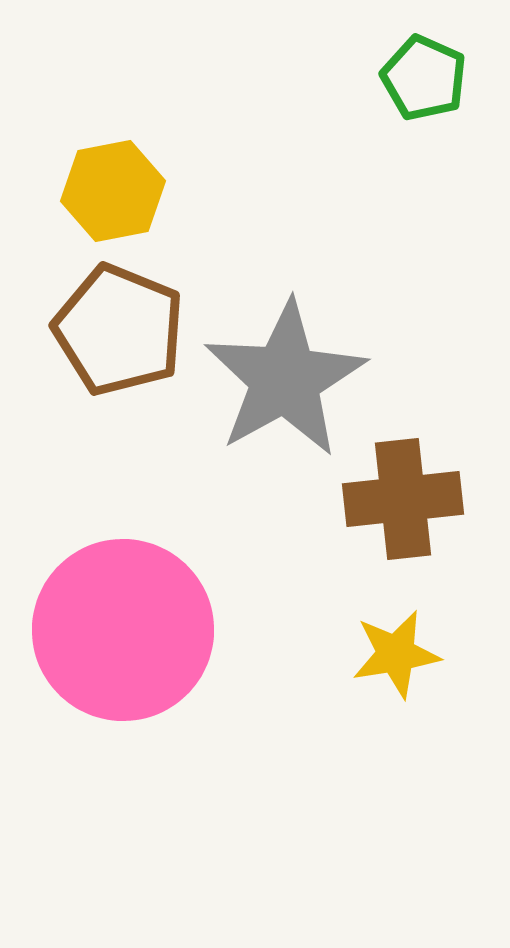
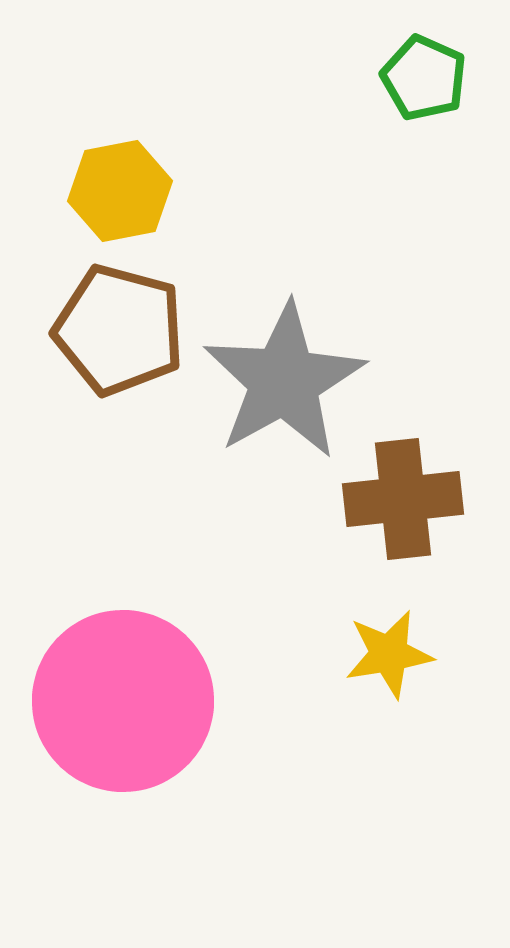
yellow hexagon: moved 7 px right
brown pentagon: rotated 7 degrees counterclockwise
gray star: moved 1 px left, 2 px down
pink circle: moved 71 px down
yellow star: moved 7 px left
